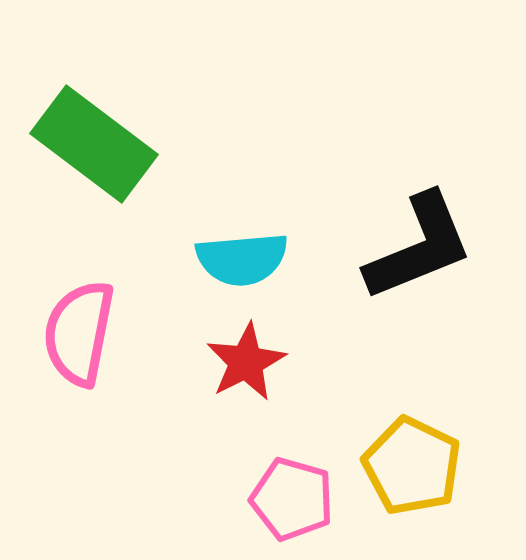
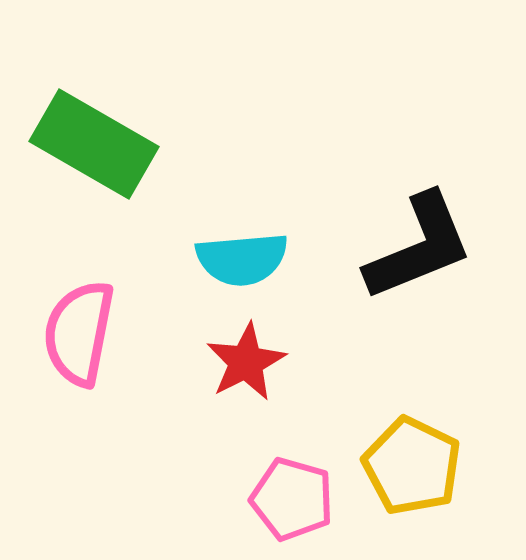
green rectangle: rotated 7 degrees counterclockwise
